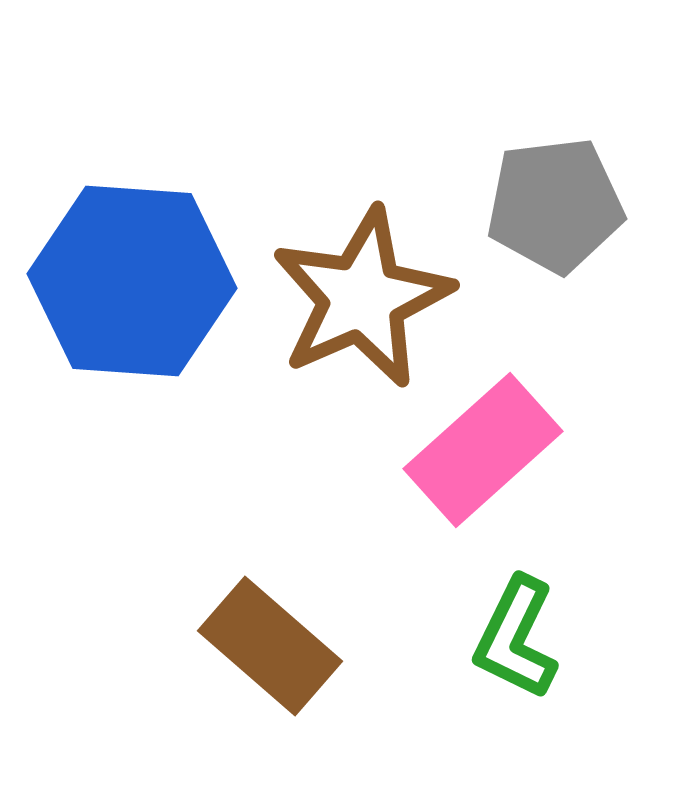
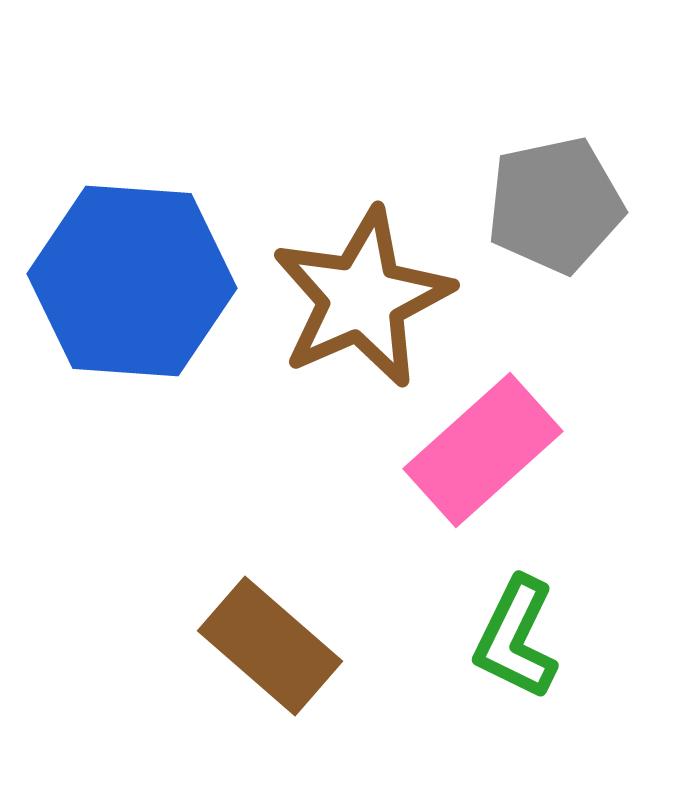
gray pentagon: rotated 5 degrees counterclockwise
